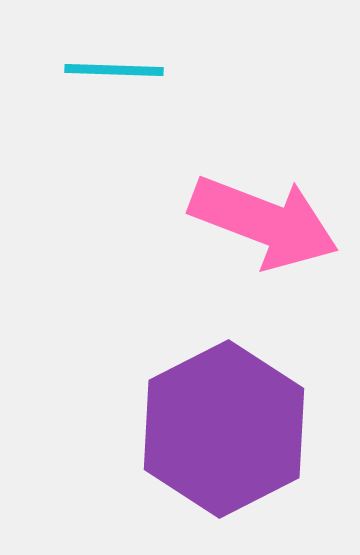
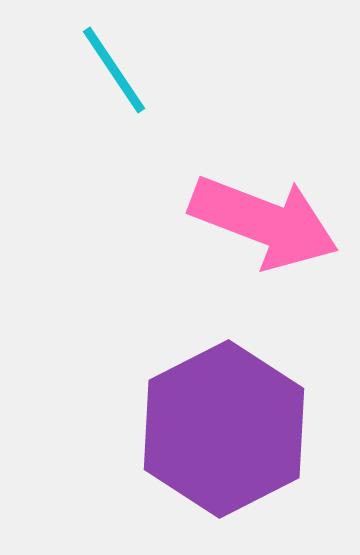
cyan line: rotated 54 degrees clockwise
